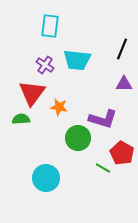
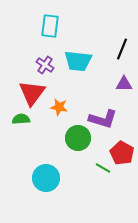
cyan trapezoid: moved 1 px right, 1 px down
